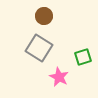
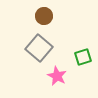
gray square: rotated 8 degrees clockwise
pink star: moved 2 px left, 1 px up
